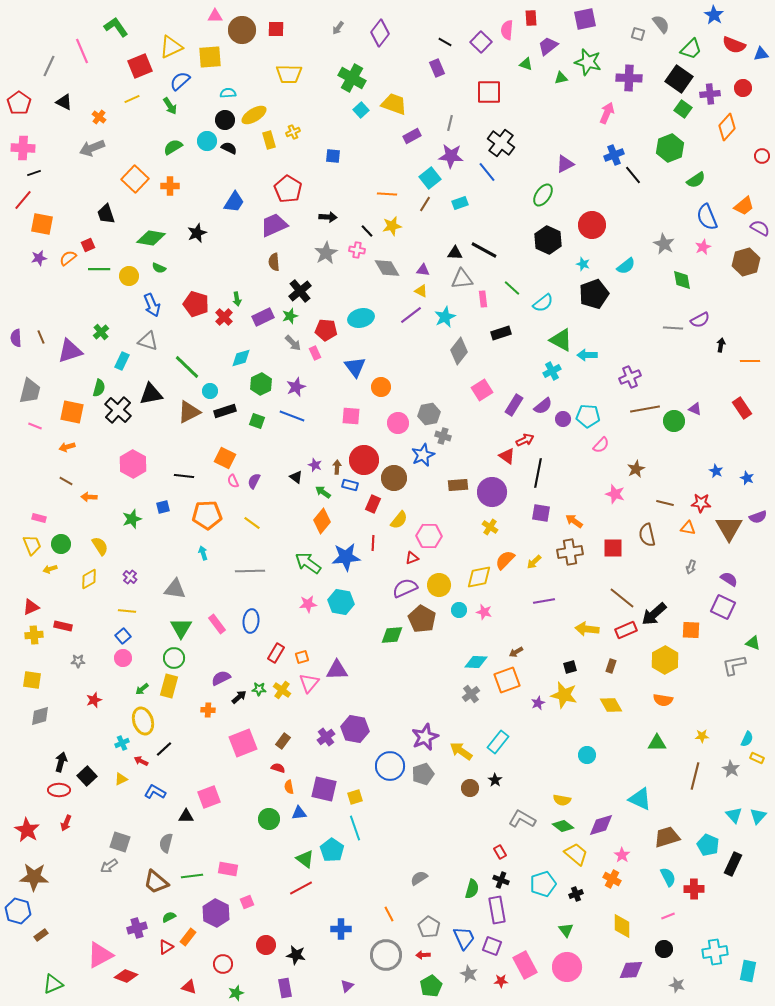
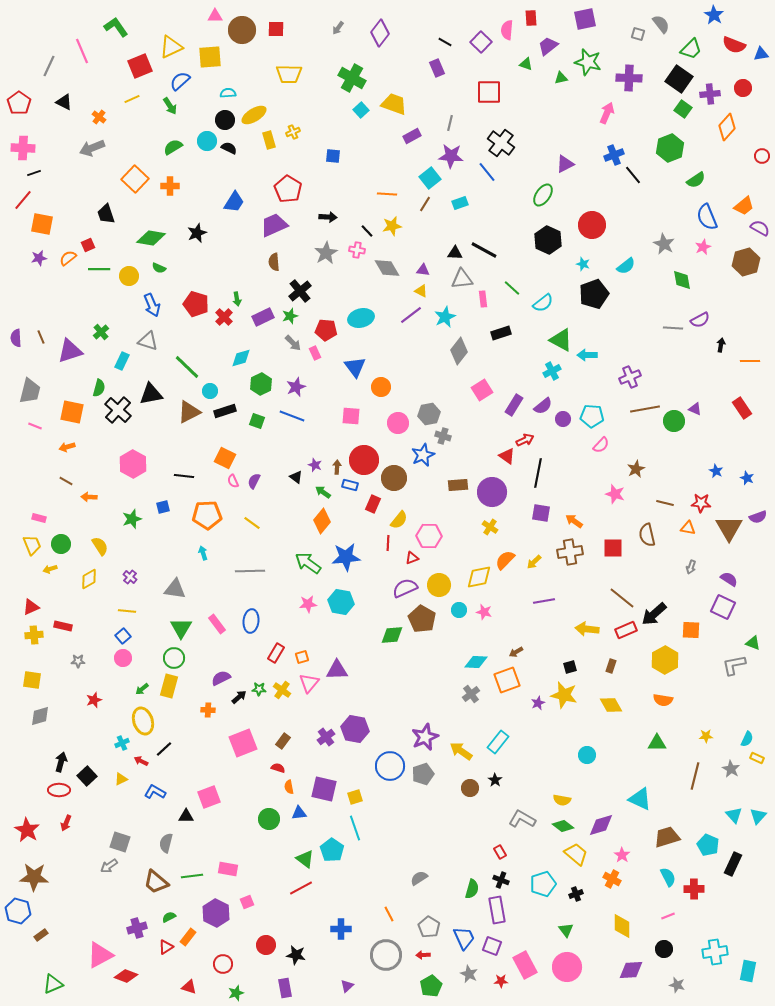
cyan pentagon at (588, 416): moved 4 px right
red line at (373, 543): moved 15 px right
yellow star at (702, 736): moved 4 px right
